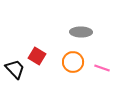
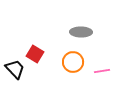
red square: moved 2 px left, 2 px up
pink line: moved 3 px down; rotated 28 degrees counterclockwise
